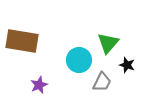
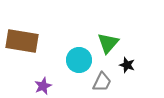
purple star: moved 4 px right, 1 px down
